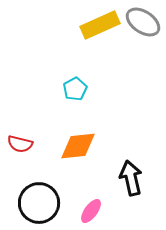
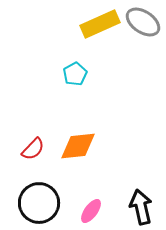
yellow rectangle: moved 1 px up
cyan pentagon: moved 15 px up
red semicircle: moved 13 px right, 5 px down; rotated 60 degrees counterclockwise
black arrow: moved 10 px right, 29 px down
